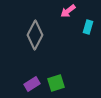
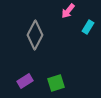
pink arrow: rotated 14 degrees counterclockwise
cyan rectangle: rotated 16 degrees clockwise
purple rectangle: moved 7 px left, 3 px up
